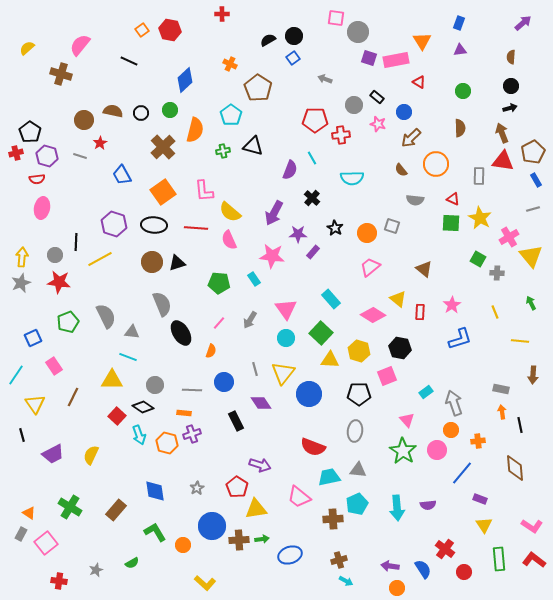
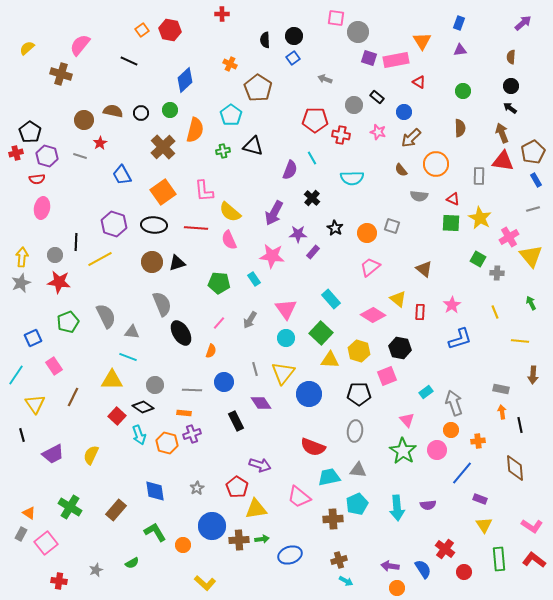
black semicircle at (268, 40): moved 3 px left; rotated 63 degrees counterclockwise
black arrow at (510, 108): rotated 128 degrees counterclockwise
pink star at (378, 124): moved 8 px down
red cross at (341, 135): rotated 18 degrees clockwise
gray semicircle at (415, 200): moved 4 px right, 4 px up
